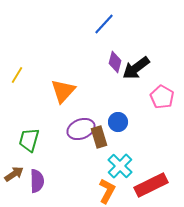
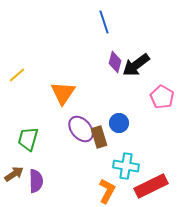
blue line: moved 2 px up; rotated 60 degrees counterclockwise
black arrow: moved 3 px up
yellow line: rotated 18 degrees clockwise
orange triangle: moved 2 px down; rotated 8 degrees counterclockwise
blue circle: moved 1 px right, 1 px down
purple ellipse: rotated 72 degrees clockwise
green trapezoid: moved 1 px left, 1 px up
cyan cross: moved 6 px right; rotated 35 degrees counterclockwise
purple semicircle: moved 1 px left
red rectangle: moved 1 px down
